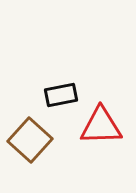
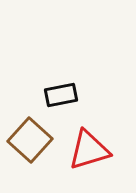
red triangle: moved 12 px left, 24 px down; rotated 15 degrees counterclockwise
